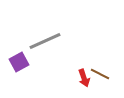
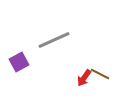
gray line: moved 9 px right, 1 px up
red arrow: rotated 54 degrees clockwise
